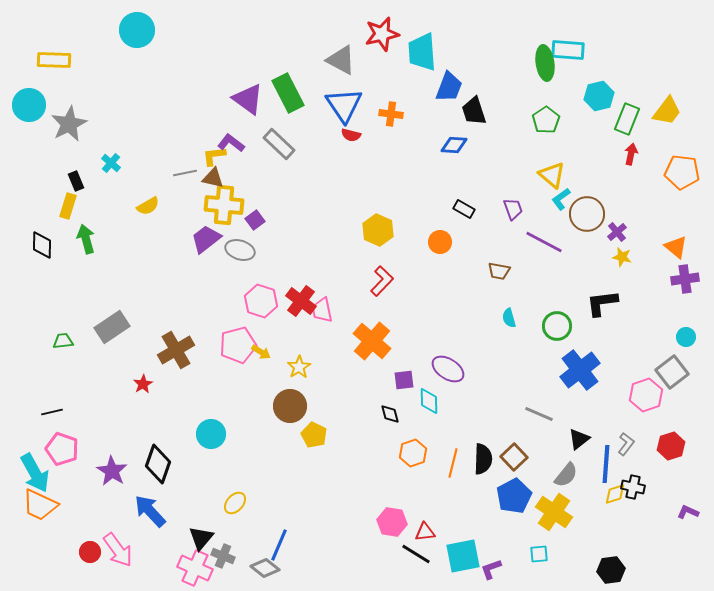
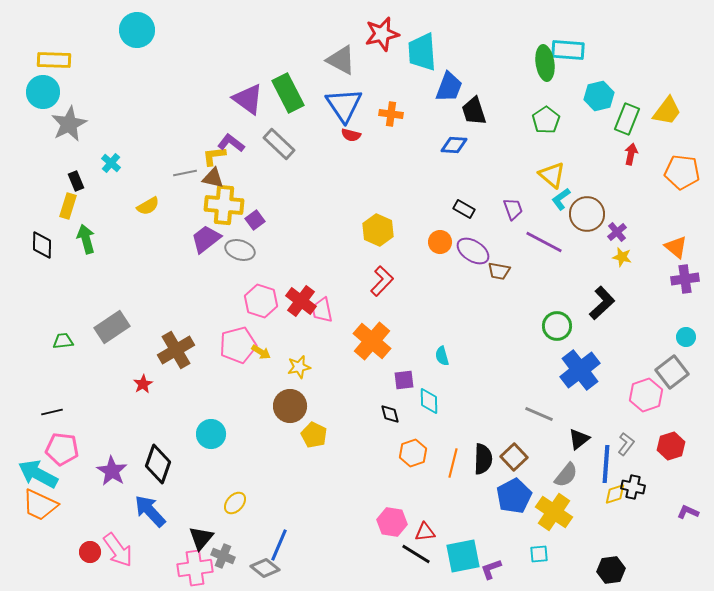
cyan circle at (29, 105): moved 14 px right, 13 px up
black L-shape at (602, 303): rotated 144 degrees clockwise
cyan semicircle at (509, 318): moved 67 px left, 38 px down
yellow star at (299, 367): rotated 20 degrees clockwise
purple ellipse at (448, 369): moved 25 px right, 118 px up
pink pentagon at (62, 449): rotated 12 degrees counterclockwise
cyan arrow at (35, 473): moved 3 px right, 1 px down; rotated 147 degrees clockwise
pink cross at (195, 568): rotated 32 degrees counterclockwise
